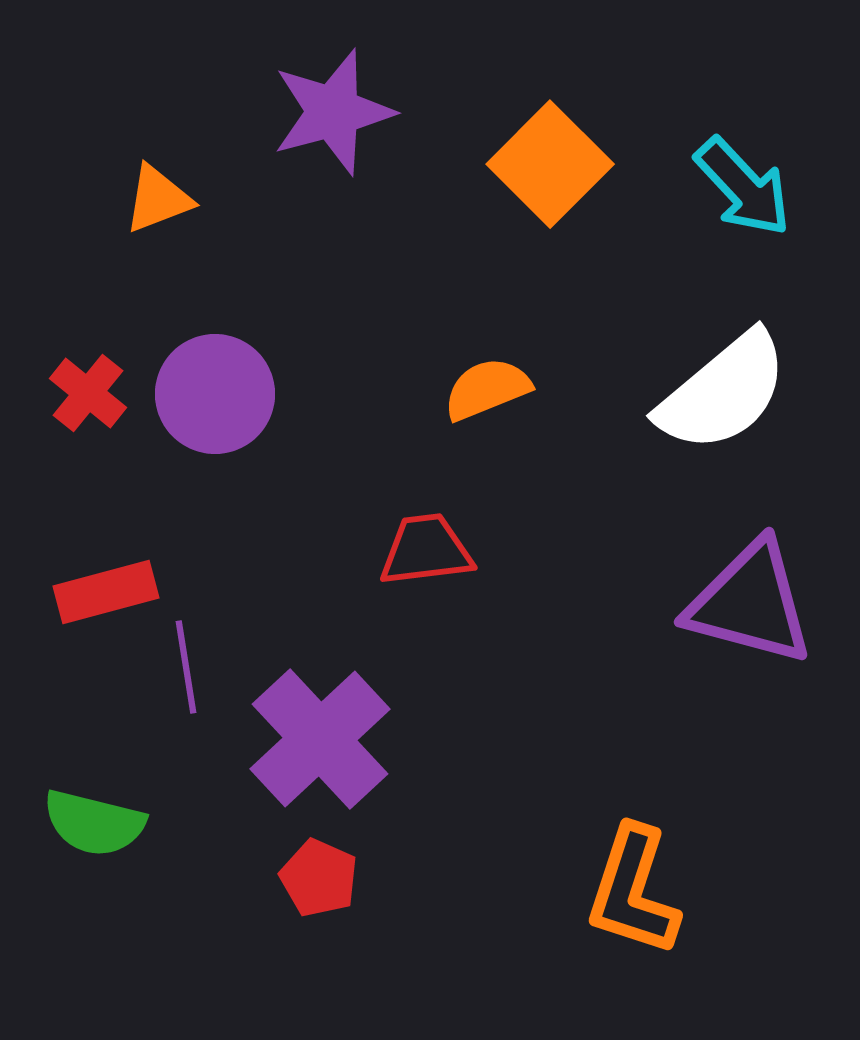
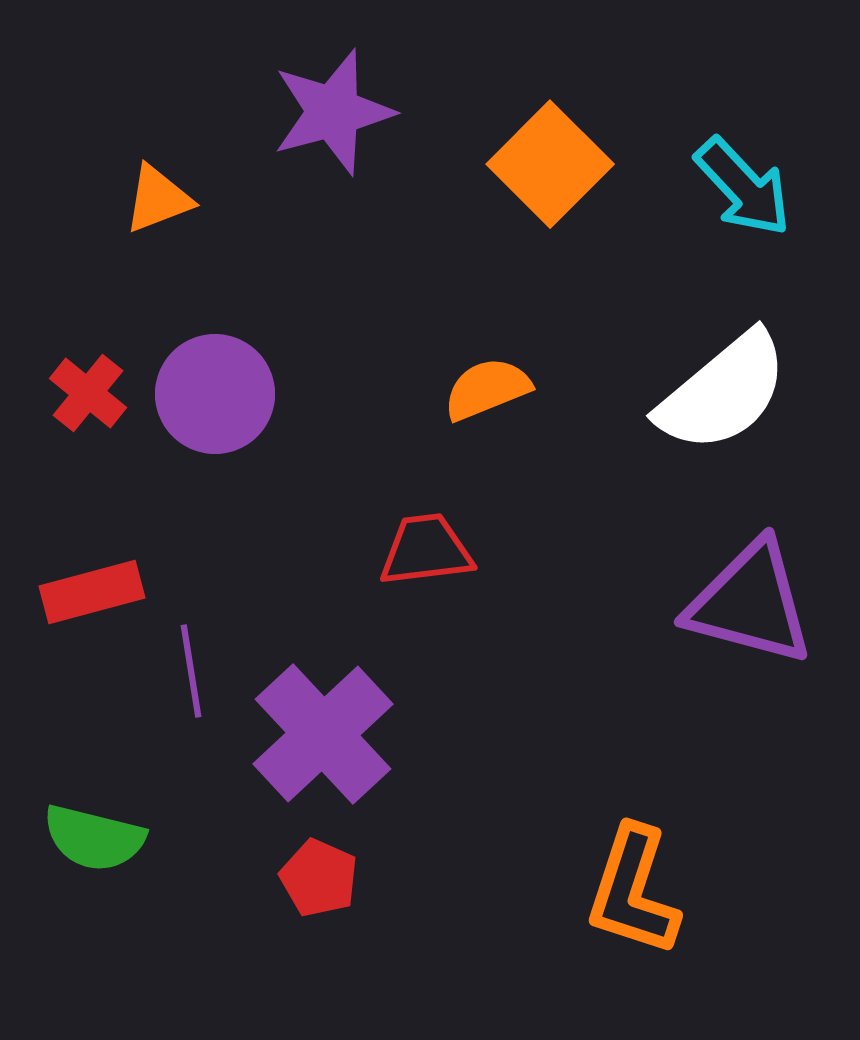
red rectangle: moved 14 px left
purple line: moved 5 px right, 4 px down
purple cross: moved 3 px right, 5 px up
green semicircle: moved 15 px down
